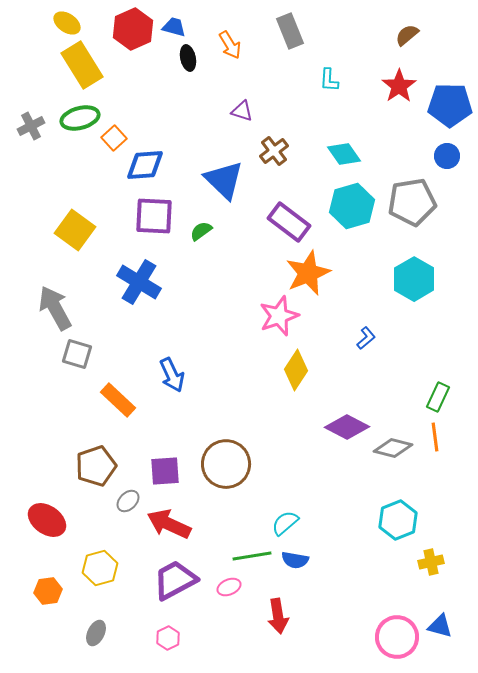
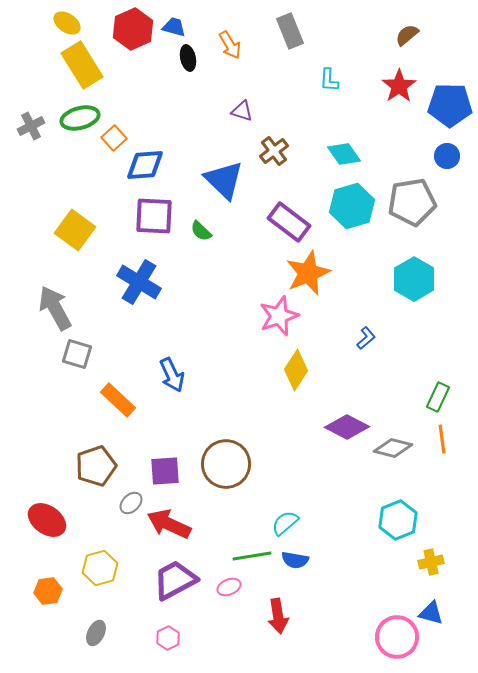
green semicircle at (201, 231): rotated 100 degrees counterclockwise
orange line at (435, 437): moved 7 px right, 2 px down
gray ellipse at (128, 501): moved 3 px right, 2 px down
blue triangle at (440, 626): moved 9 px left, 13 px up
